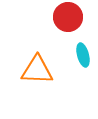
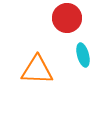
red circle: moved 1 px left, 1 px down
